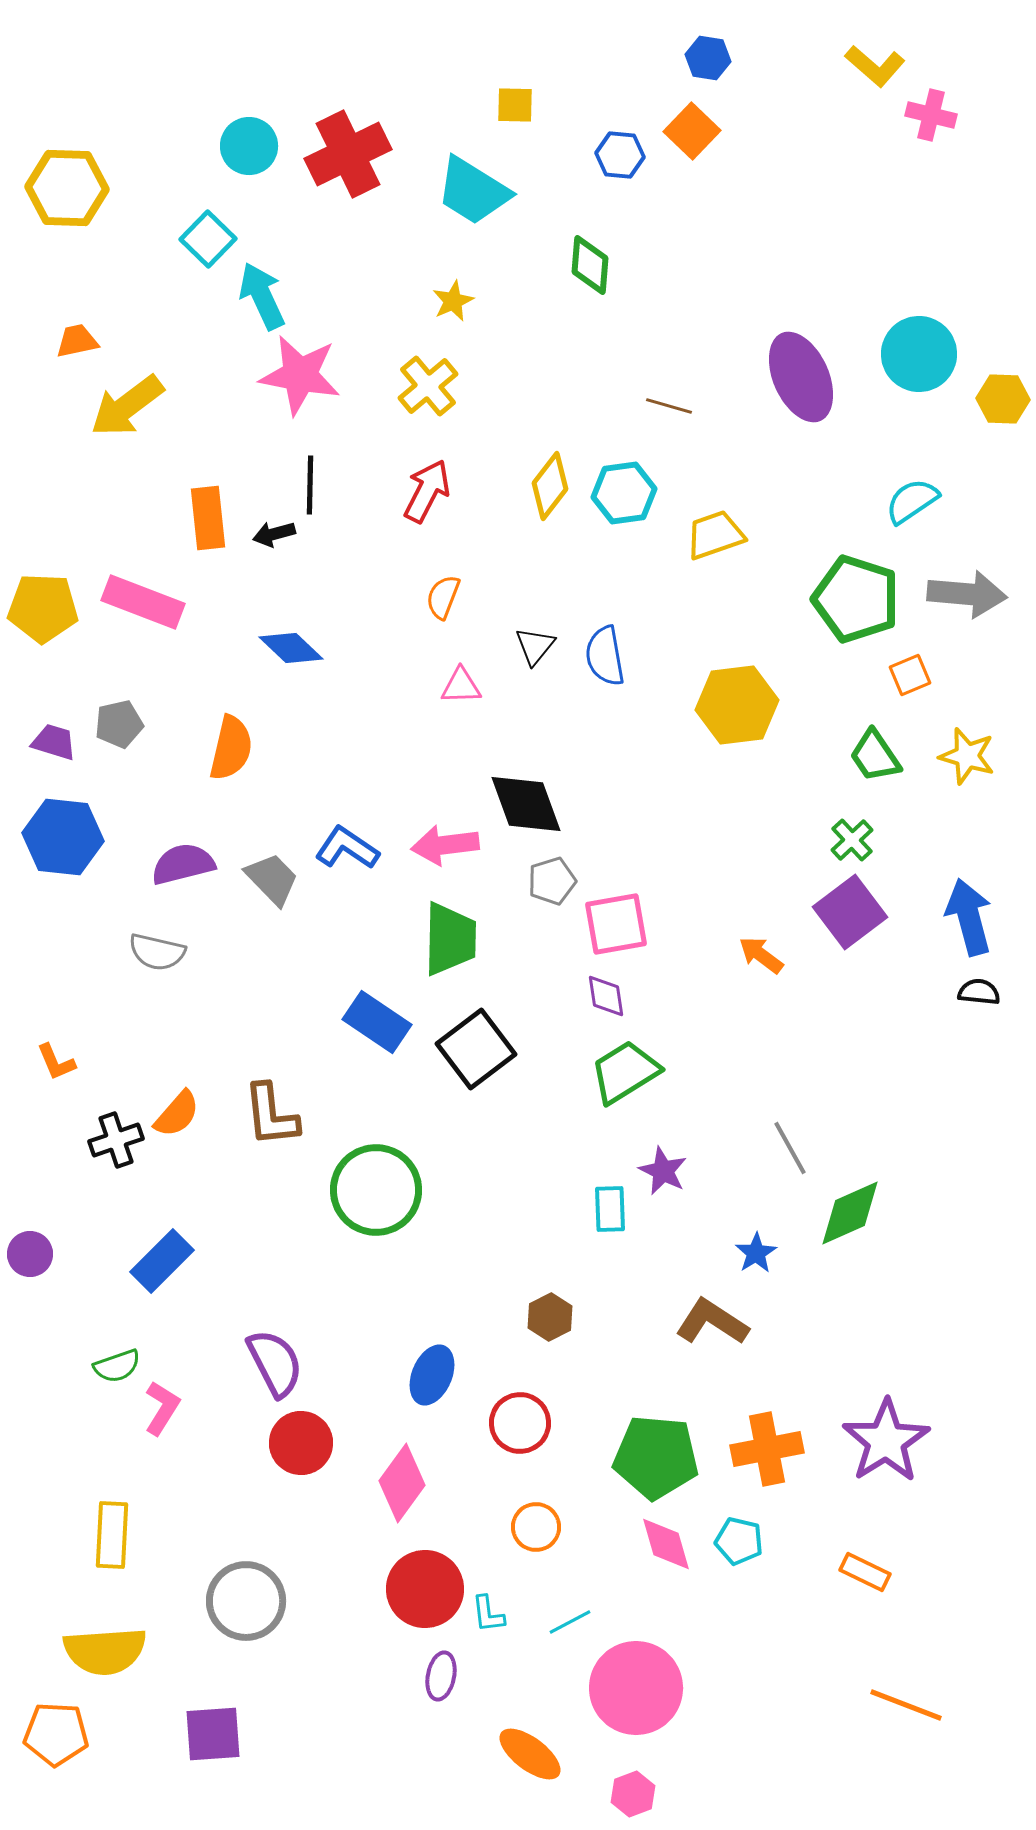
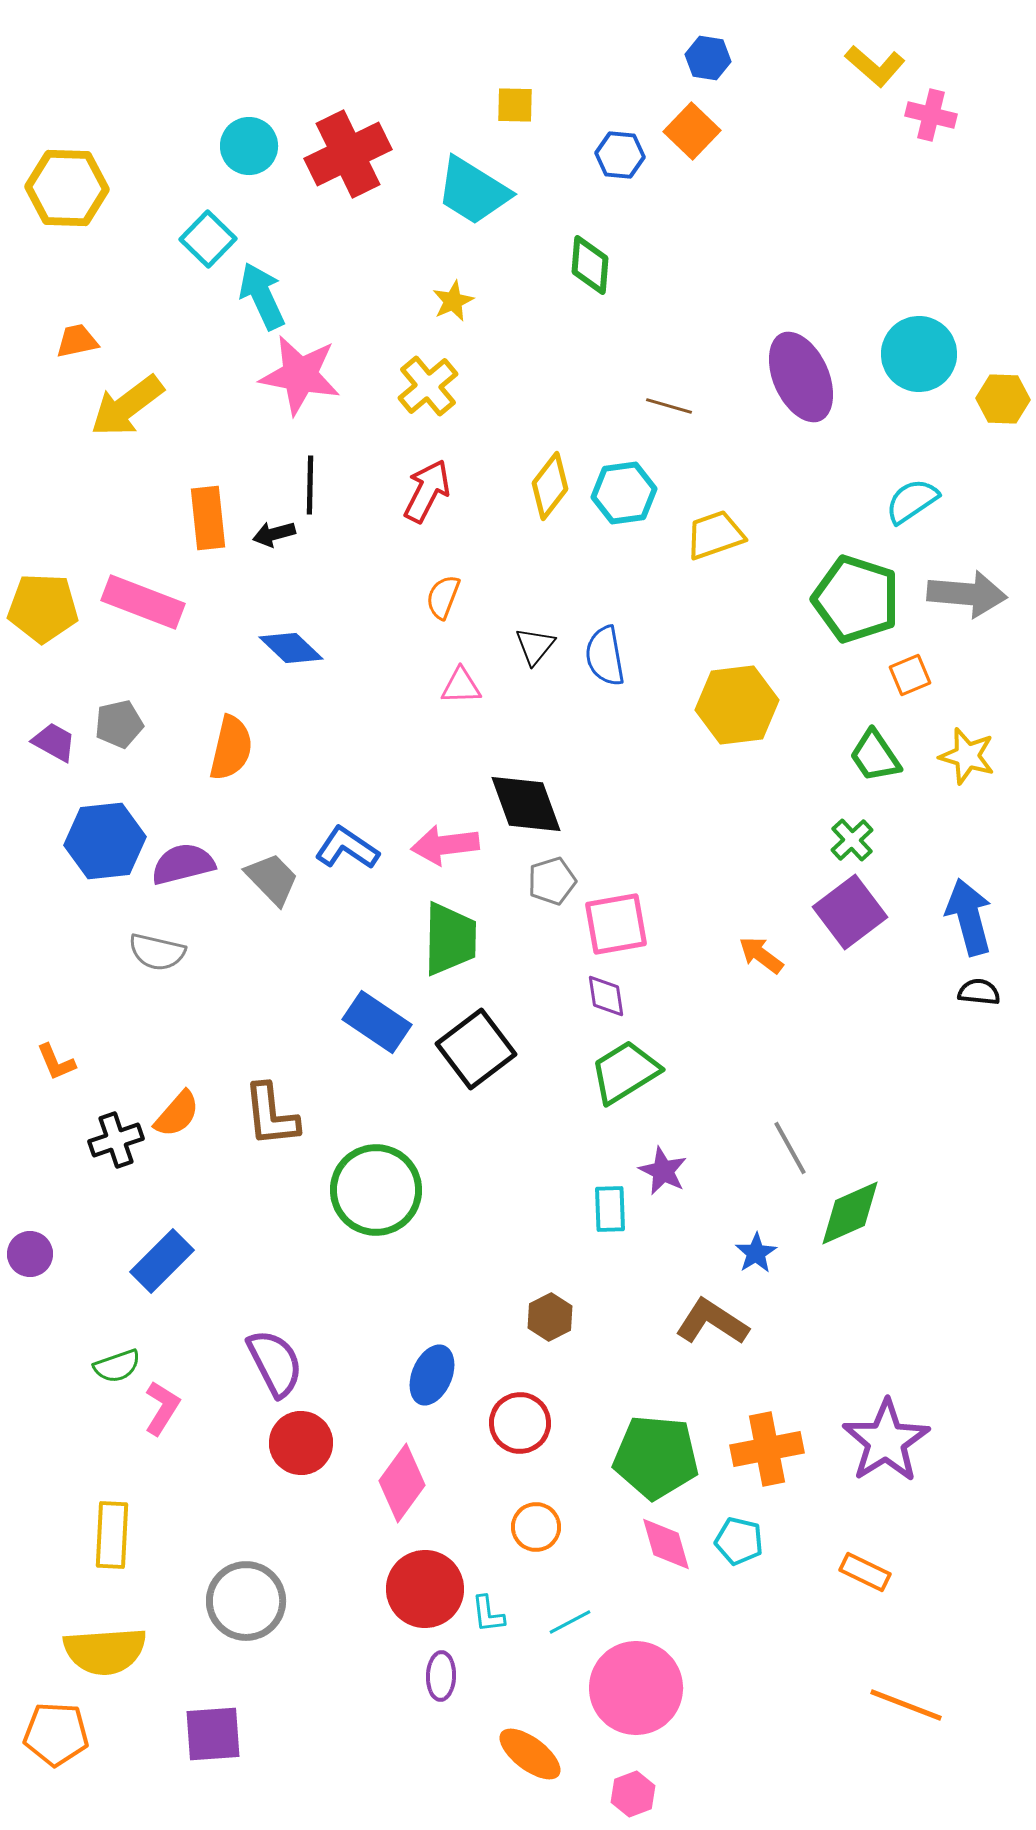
purple trapezoid at (54, 742): rotated 12 degrees clockwise
blue hexagon at (63, 837): moved 42 px right, 4 px down; rotated 12 degrees counterclockwise
purple ellipse at (441, 1676): rotated 9 degrees counterclockwise
